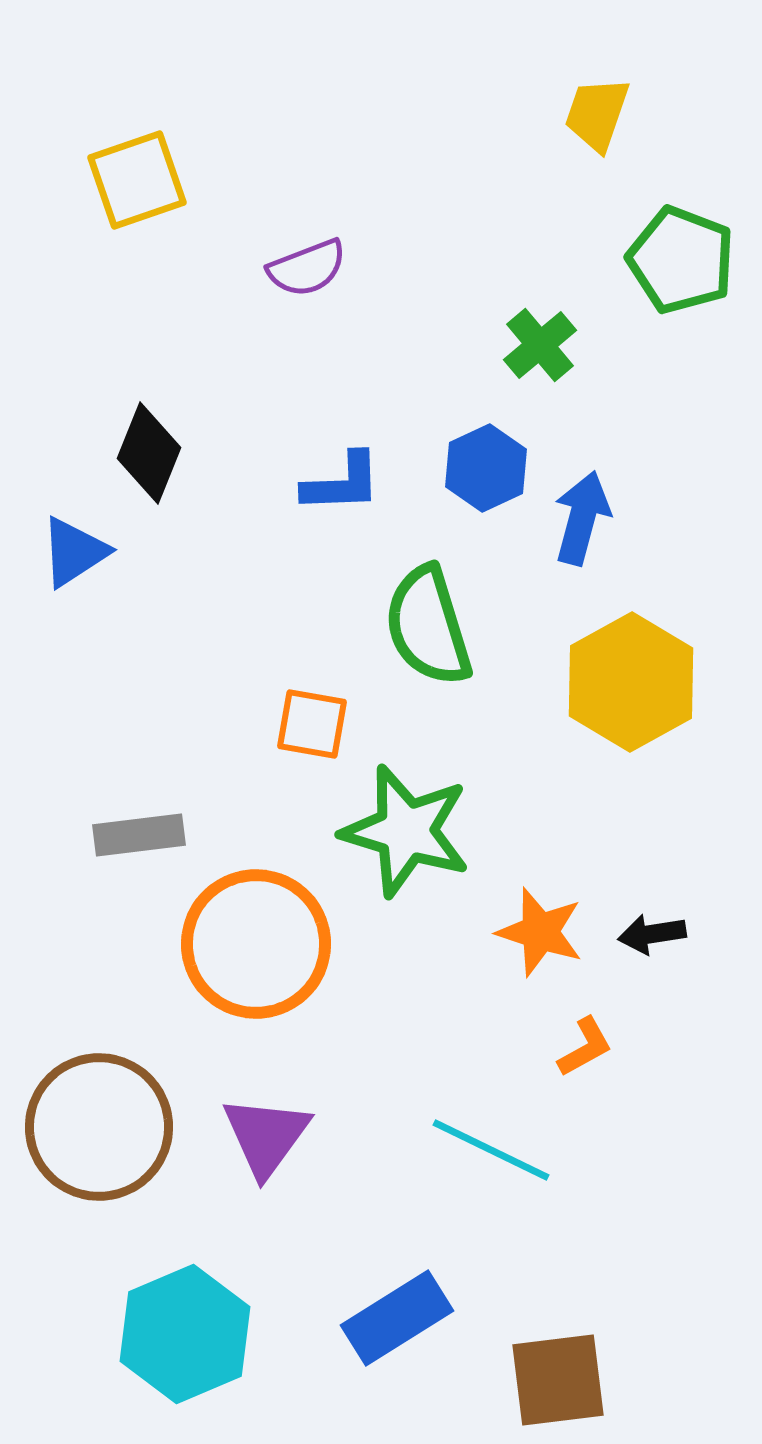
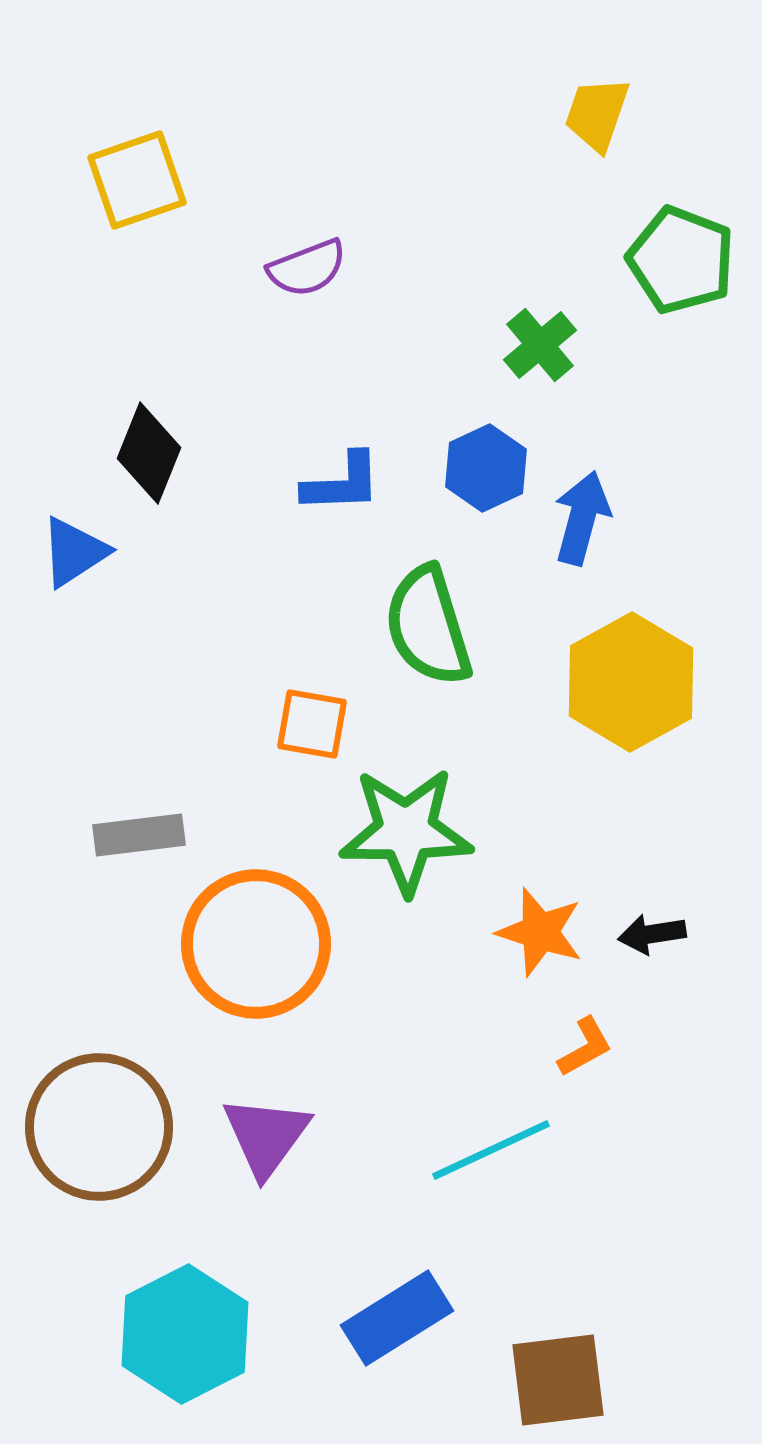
green star: rotated 17 degrees counterclockwise
cyan line: rotated 51 degrees counterclockwise
cyan hexagon: rotated 4 degrees counterclockwise
